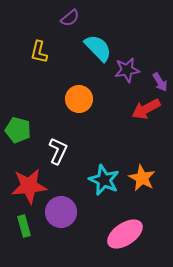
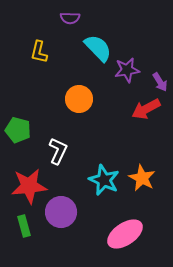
purple semicircle: rotated 42 degrees clockwise
